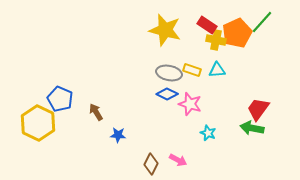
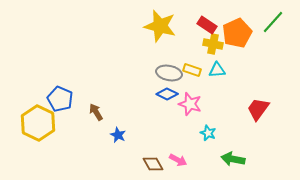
green line: moved 11 px right
yellow star: moved 5 px left, 4 px up
yellow cross: moved 3 px left, 4 px down
green arrow: moved 19 px left, 31 px down
blue star: rotated 21 degrees clockwise
brown diamond: moved 2 px right; rotated 55 degrees counterclockwise
